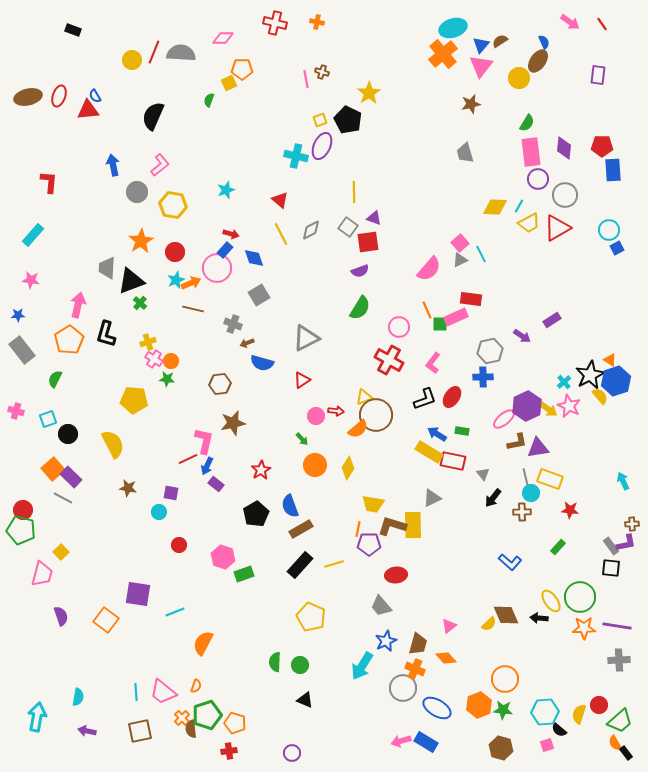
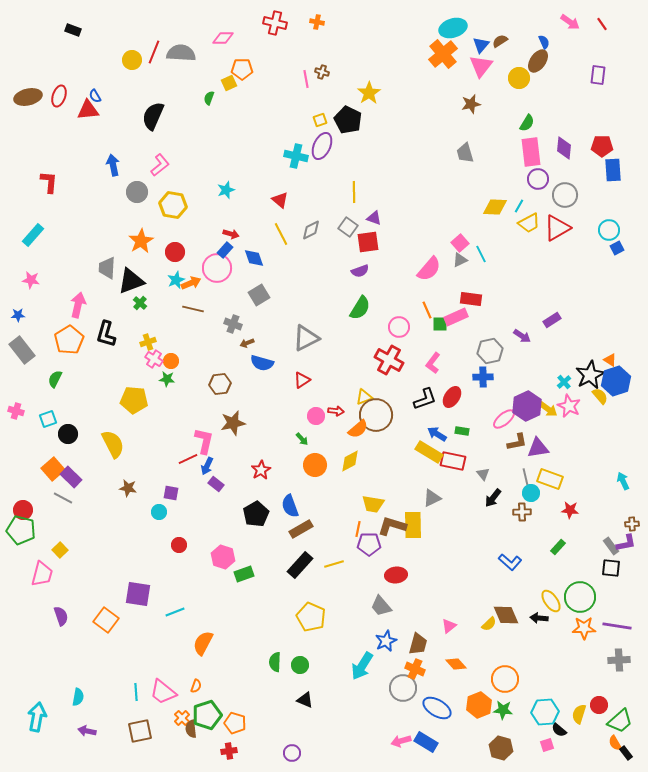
green semicircle at (209, 100): moved 2 px up
yellow diamond at (348, 468): moved 2 px right, 7 px up; rotated 30 degrees clockwise
yellow square at (61, 552): moved 1 px left, 2 px up
orange diamond at (446, 658): moved 10 px right, 6 px down
